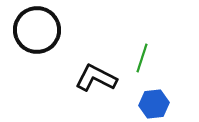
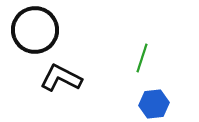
black circle: moved 2 px left
black L-shape: moved 35 px left
